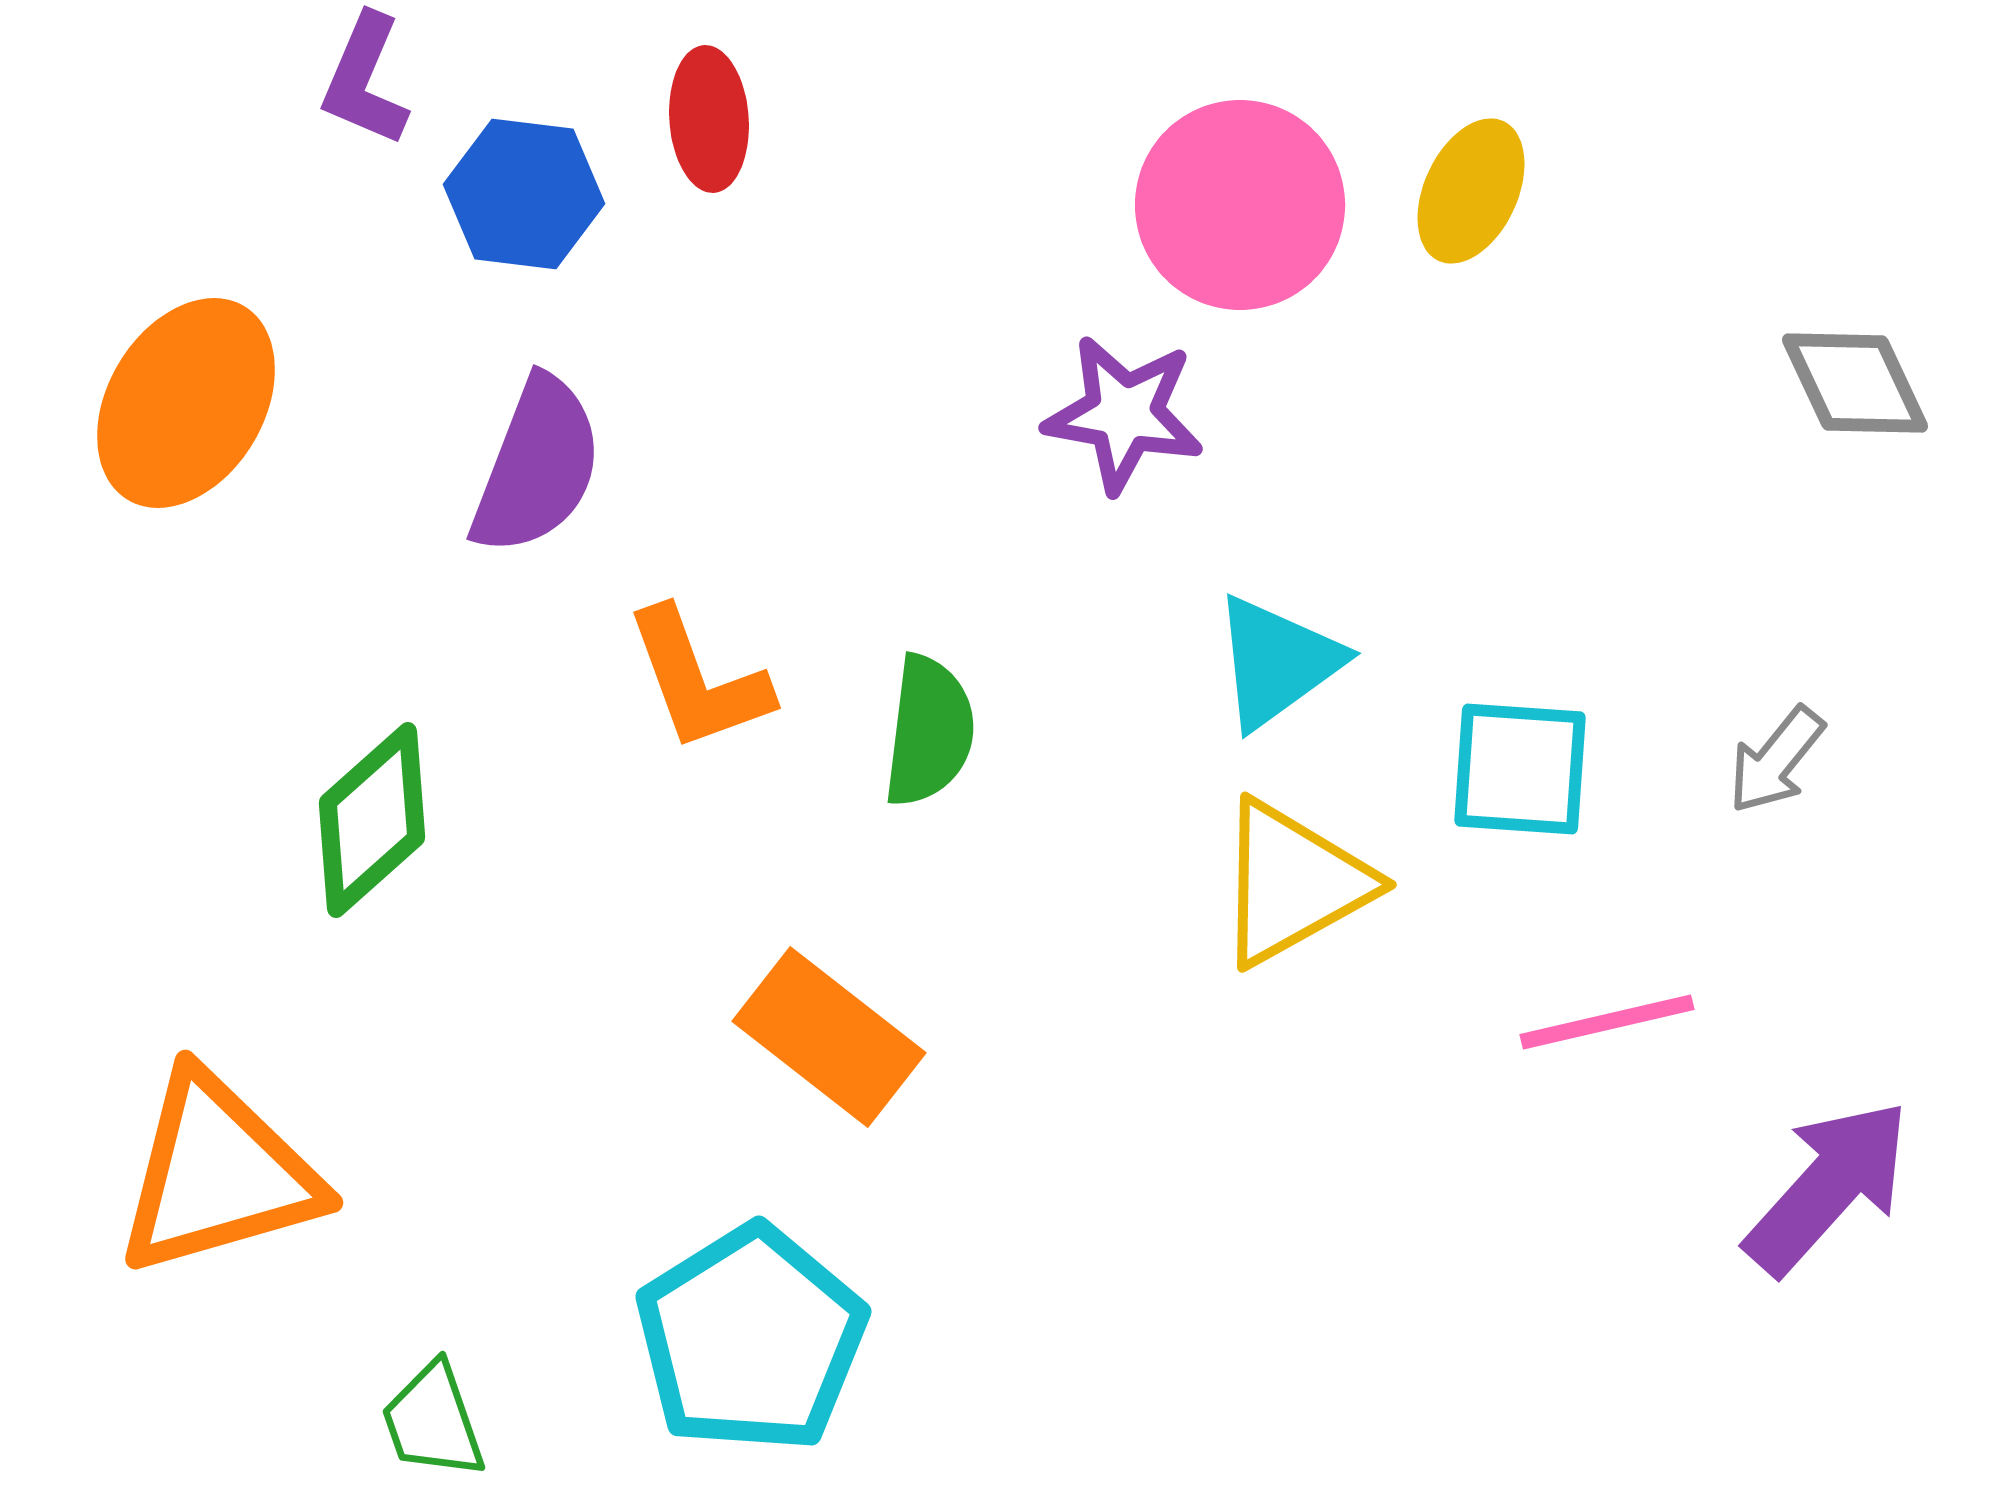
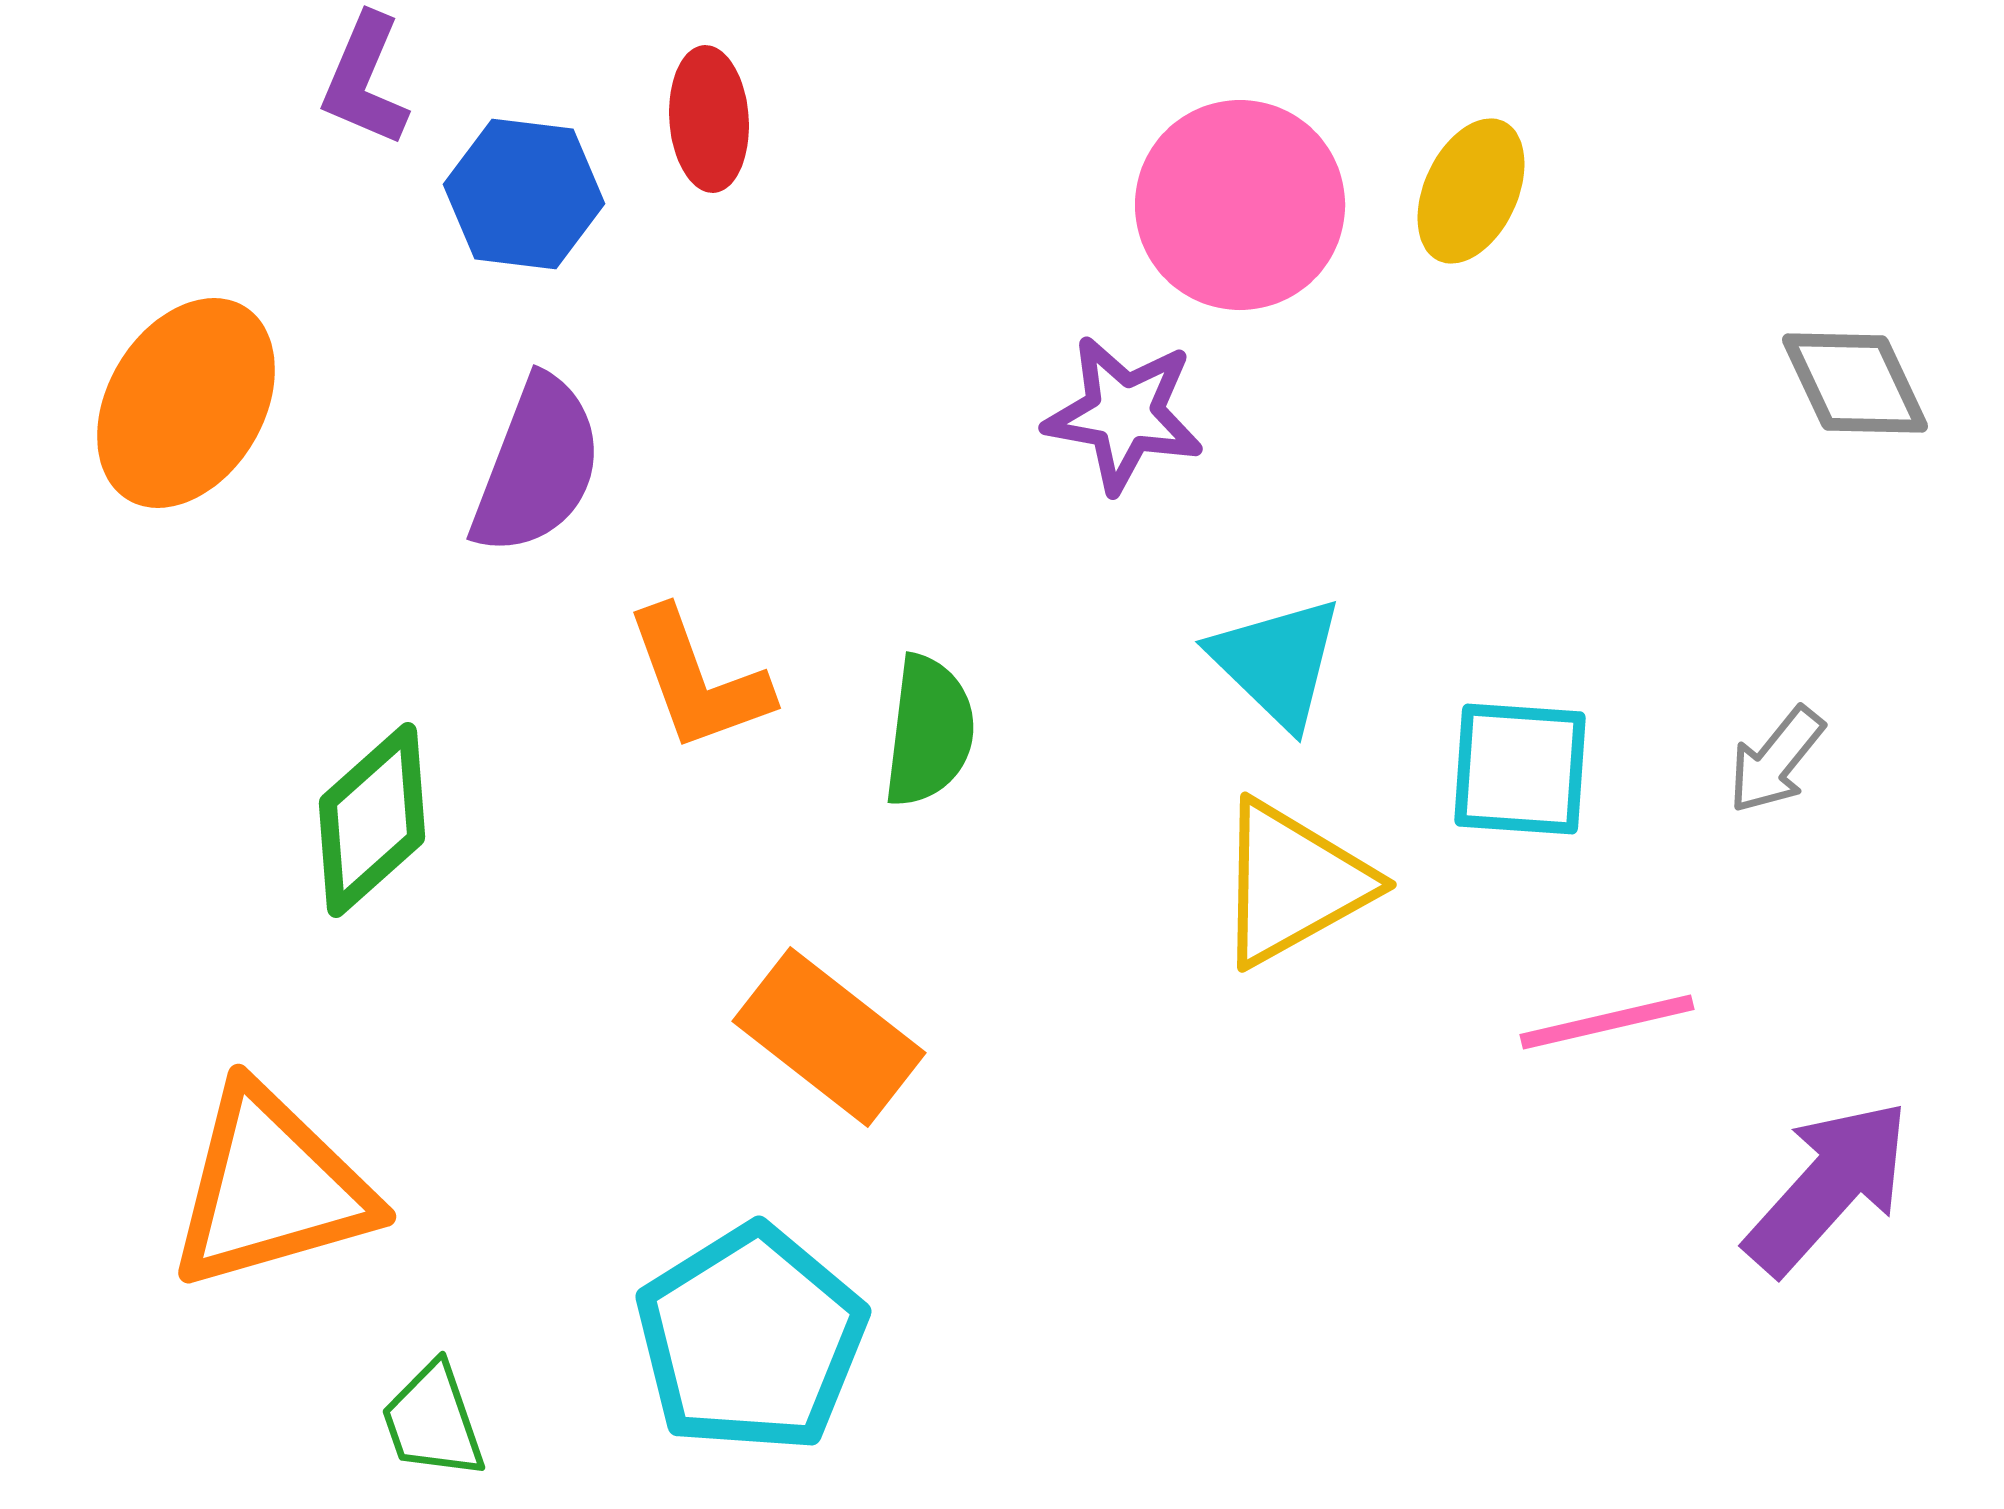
cyan triangle: rotated 40 degrees counterclockwise
orange triangle: moved 53 px right, 14 px down
